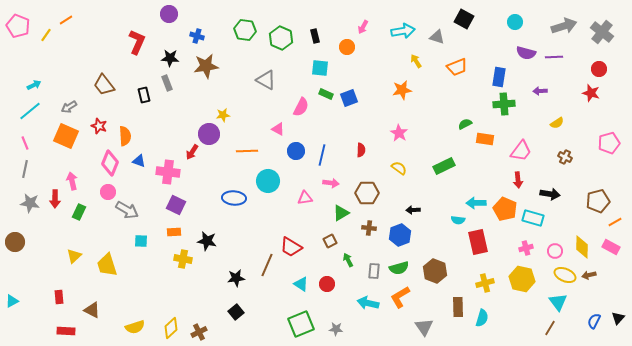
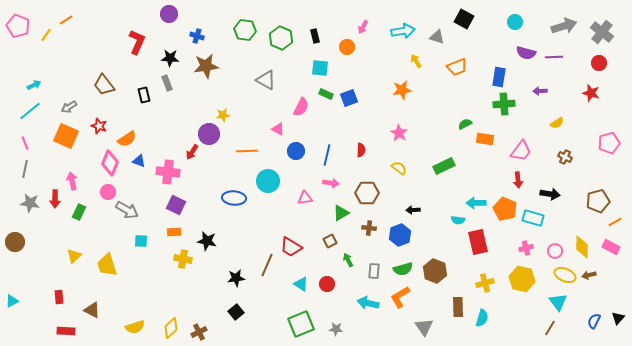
red circle at (599, 69): moved 6 px up
orange semicircle at (125, 136): moved 2 px right, 3 px down; rotated 60 degrees clockwise
blue line at (322, 155): moved 5 px right
green semicircle at (399, 268): moved 4 px right, 1 px down
